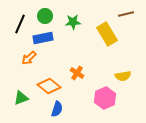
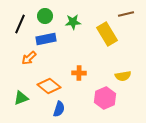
blue rectangle: moved 3 px right, 1 px down
orange cross: moved 2 px right; rotated 32 degrees counterclockwise
blue semicircle: moved 2 px right
